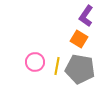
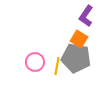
gray pentagon: moved 4 px left, 11 px up
